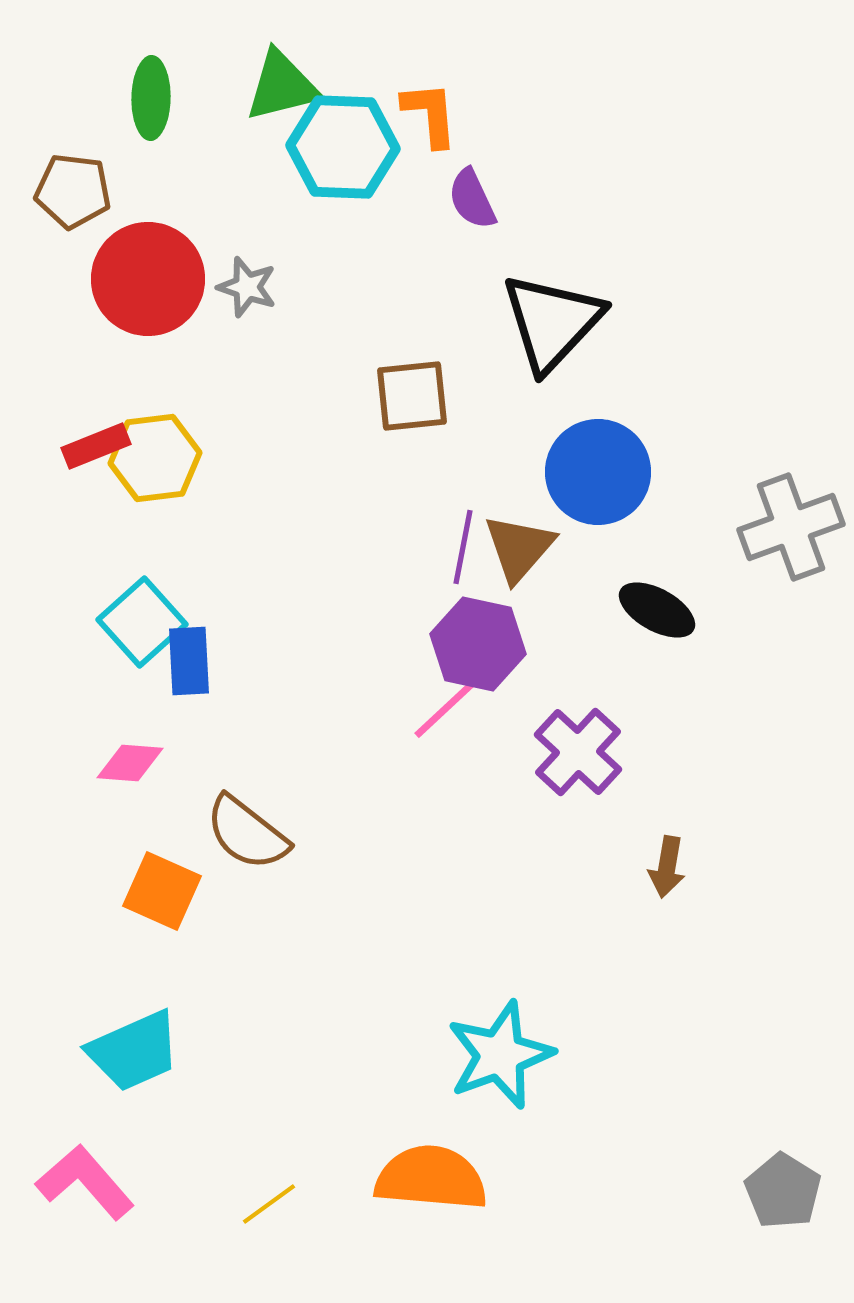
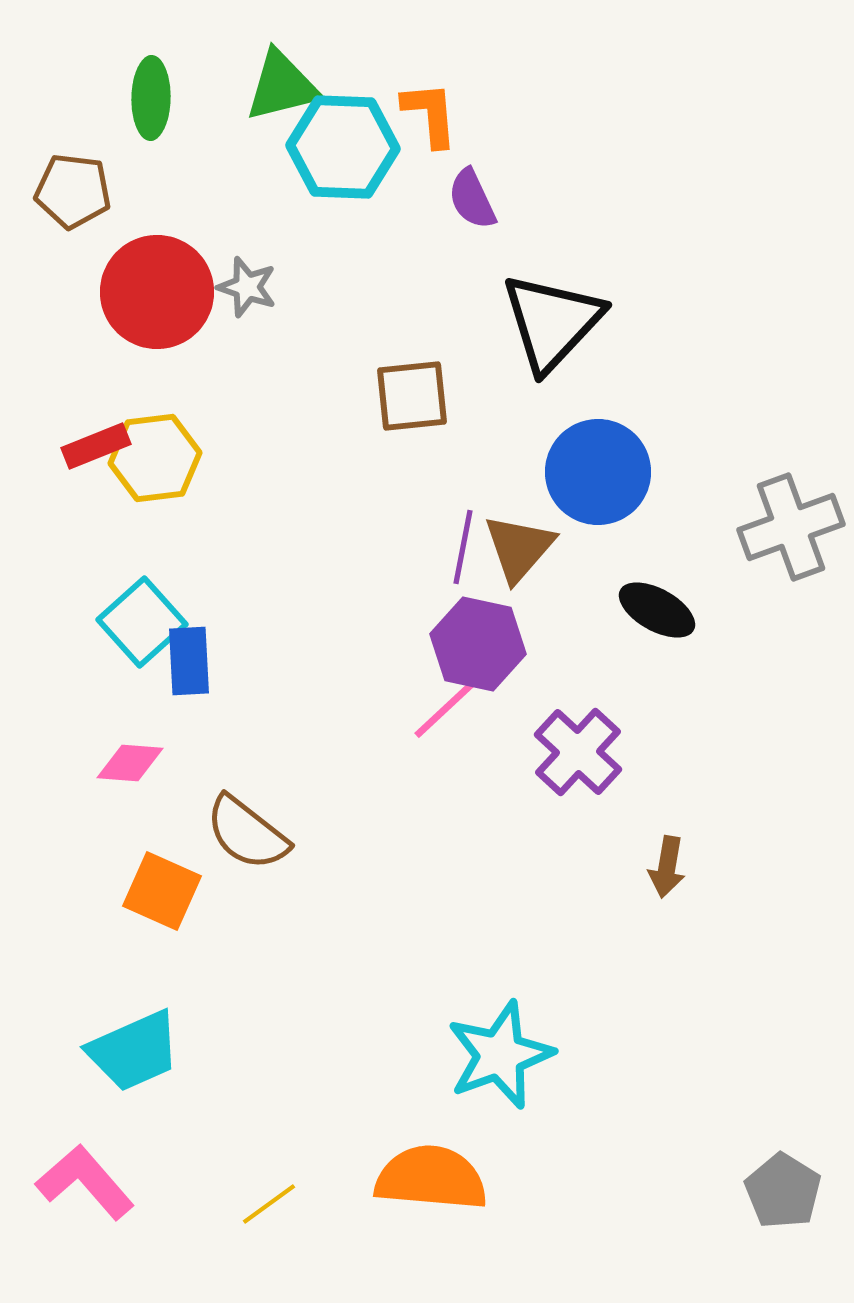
red circle: moved 9 px right, 13 px down
